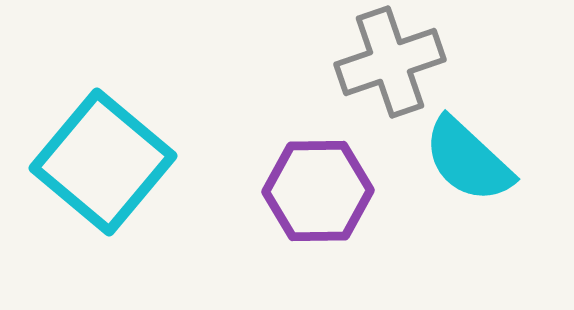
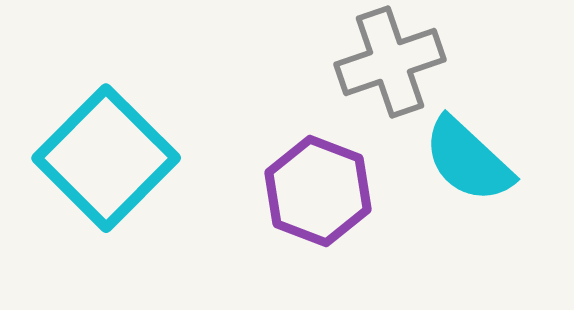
cyan square: moved 3 px right, 4 px up; rotated 5 degrees clockwise
purple hexagon: rotated 22 degrees clockwise
